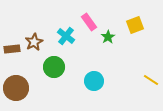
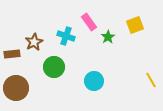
cyan cross: rotated 18 degrees counterclockwise
brown rectangle: moved 5 px down
yellow line: rotated 28 degrees clockwise
